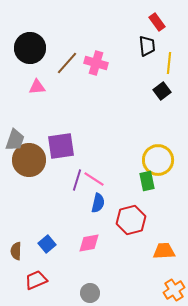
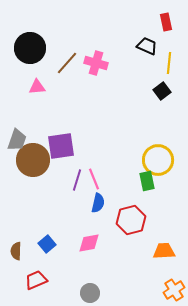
red rectangle: moved 9 px right; rotated 24 degrees clockwise
black trapezoid: rotated 60 degrees counterclockwise
gray trapezoid: moved 2 px right
brown circle: moved 4 px right
pink line: rotated 35 degrees clockwise
